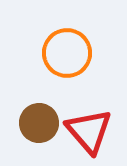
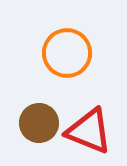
red triangle: rotated 27 degrees counterclockwise
